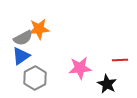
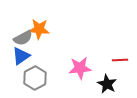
orange star: rotated 10 degrees clockwise
